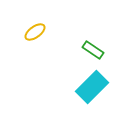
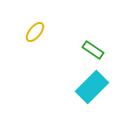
yellow ellipse: rotated 15 degrees counterclockwise
